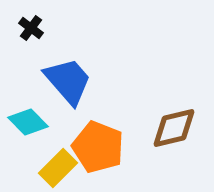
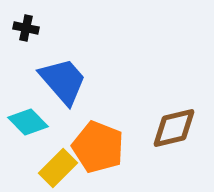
black cross: moved 5 px left; rotated 25 degrees counterclockwise
blue trapezoid: moved 5 px left
